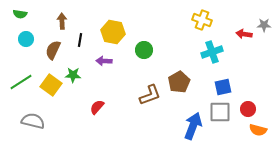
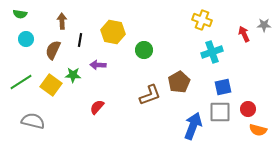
red arrow: rotated 56 degrees clockwise
purple arrow: moved 6 px left, 4 px down
